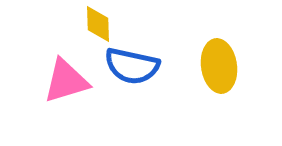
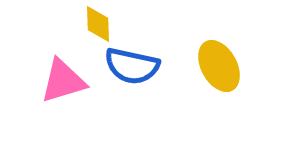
yellow ellipse: rotated 21 degrees counterclockwise
pink triangle: moved 3 px left
